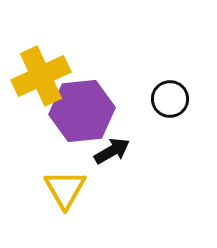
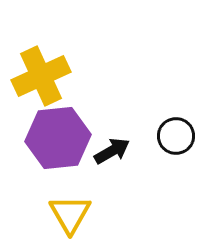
black circle: moved 6 px right, 37 px down
purple hexagon: moved 24 px left, 27 px down
yellow triangle: moved 5 px right, 25 px down
